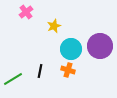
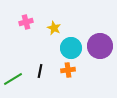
pink cross: moved 10 px down; rotated 24 degrees clockwise
yellow star: moved 2 px down; rotated 24 degrees counterclockwise
cyan circle: moved 1 px up
orange cross: rotated 24 degrees counterclockwise
